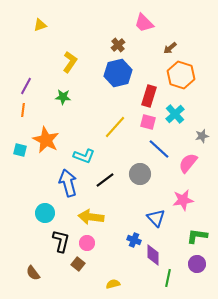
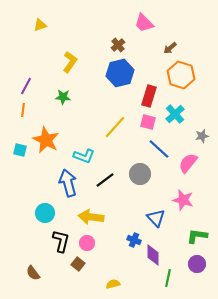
blue hexagon: moved 2 px right
pink star: rotated 25 degrees clockwise
